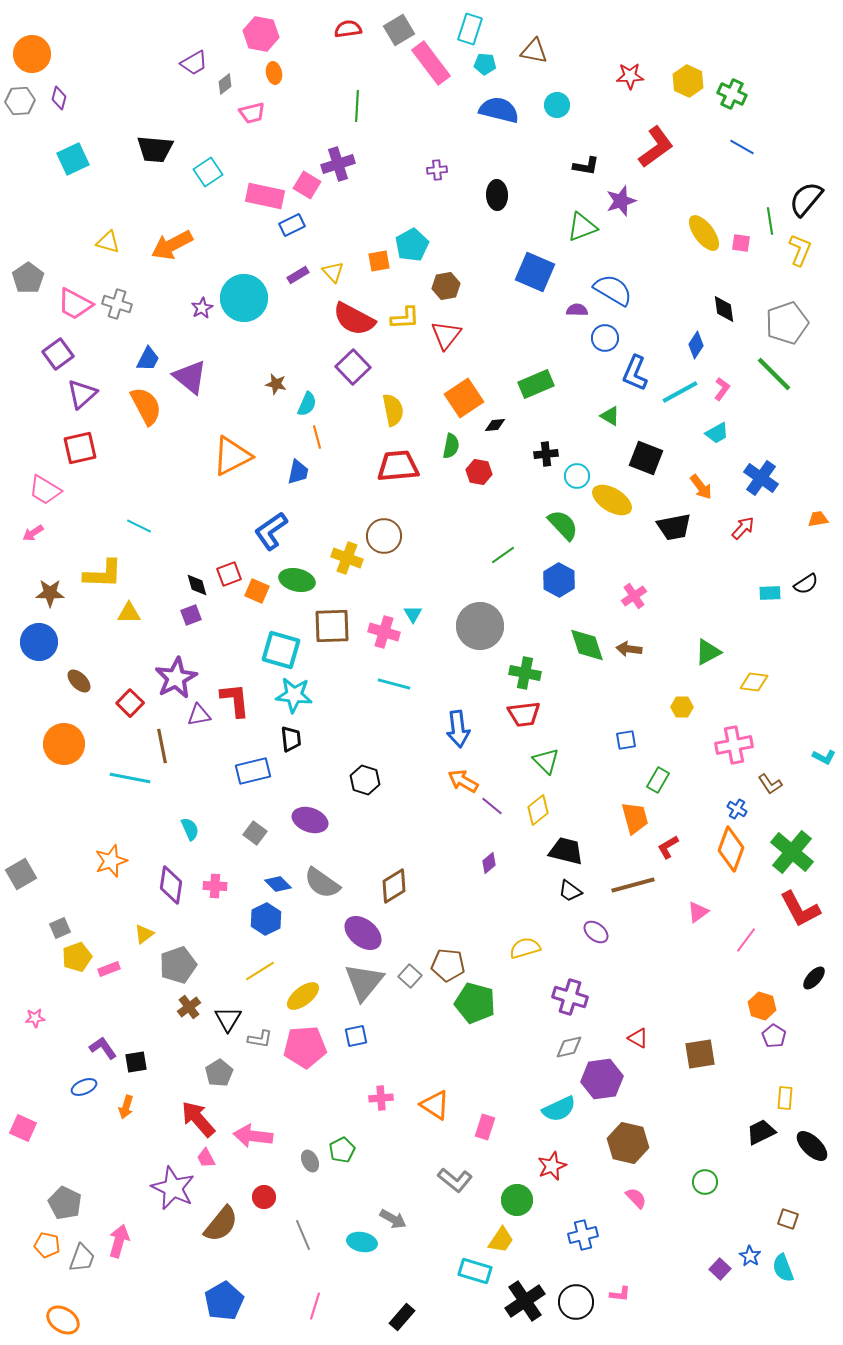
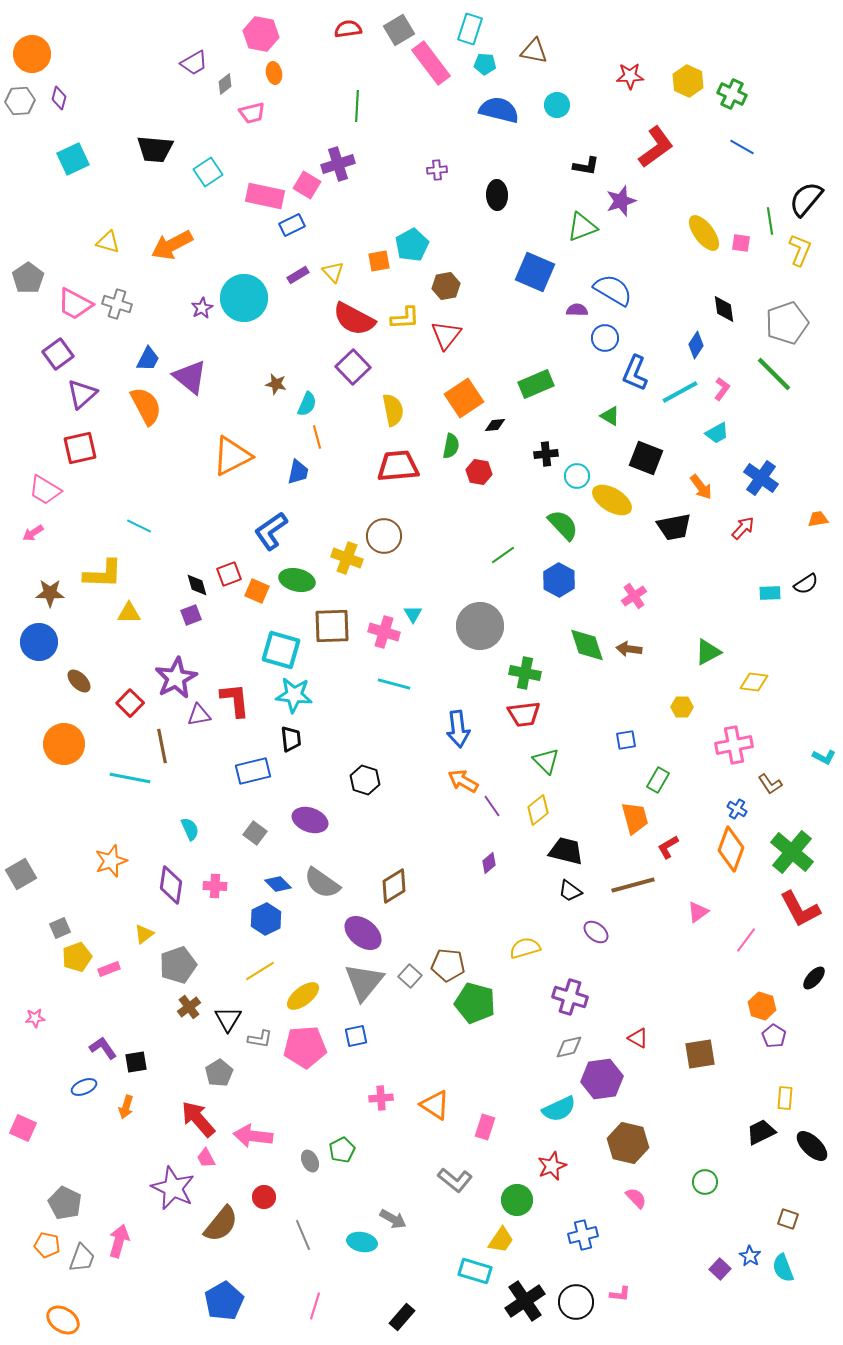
purple line at (492, 806): rotated 15 degrees clockwise
